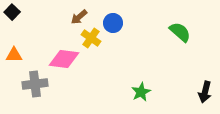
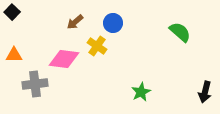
brown arrow: moved 4 px left, 5 px down
yellow cross: moved 6 px right, 8 px down
